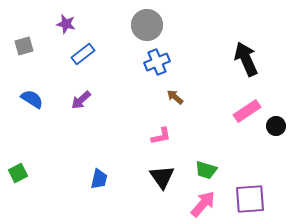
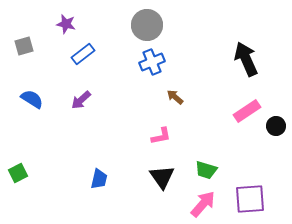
blue cross: moved 5 px left
